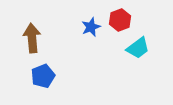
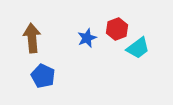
red hexagon: moved 3 px left, 9 px down
blue star: moved 4 px left, 11 px down
blue pentagon: rotated 25 degrees counterclockwise
